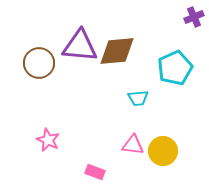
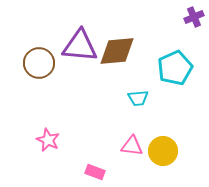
pink triangle: moved 1 px left, 1 px down
